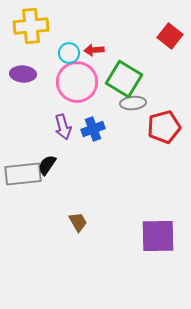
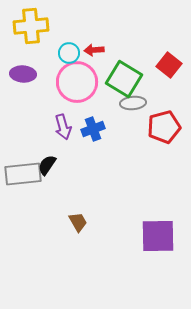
red square: moved 1 px left, 29 px down
